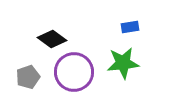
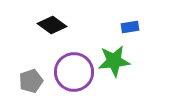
black diamond: moved 14 px up
green star: moved 9 px left, 2 px up
gray pentagon: moved 3 px right, 4 px down
